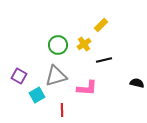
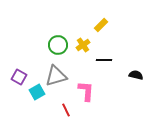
yellow cross: moved 1 px left, 1 px down
black line: rotated 14 degrees clockwise
purple square: moved 1 px down
black semicircle: moved 1 px left, 8 px up
pink L-shape: moved 1 px left, 3 px down; rotated 90 degrees counterclockwise
cyan square: moved 3 px up
red line: moved 4 px right; rotated 24 degrees counterclockwise
